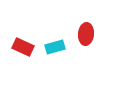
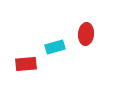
red rectangle: moved 3 px right, 17 px down; rotated 30 degrees counterclockwise
